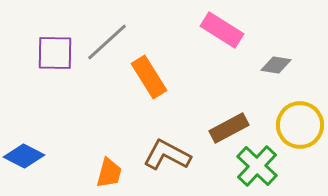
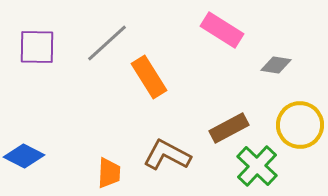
gray line: moved 1 px down
purple square: moved 18 px left, 6 px up
orange trapezoid: rotated 12 degrees counterclockwise
